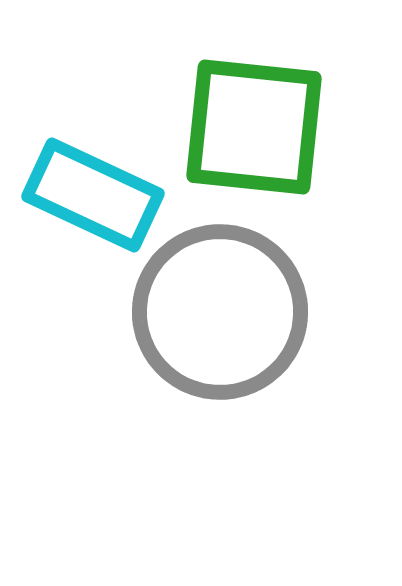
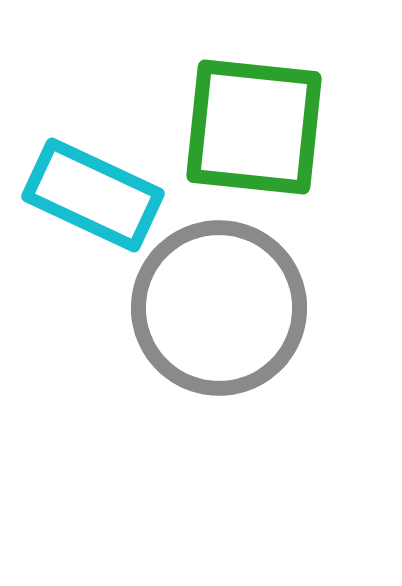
gray circle: moved 1 px left, 4 px up
